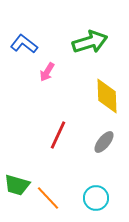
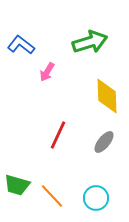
blue L-shape: moved 3 px left, 1 px down
orange line: moved 4 px right, 2 px up
